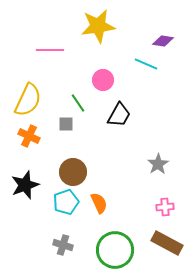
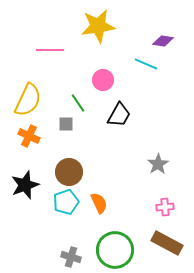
brown circle: moved 4 px left
gray cross: moved 8 px right, 12 px down
